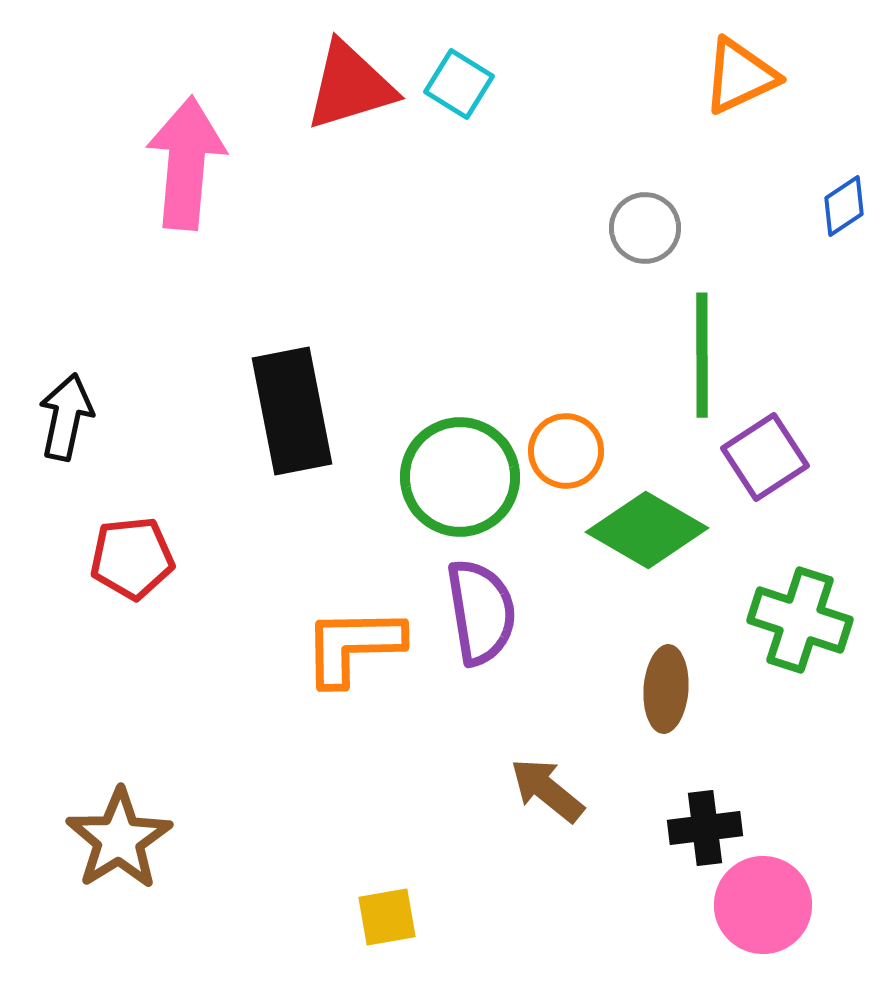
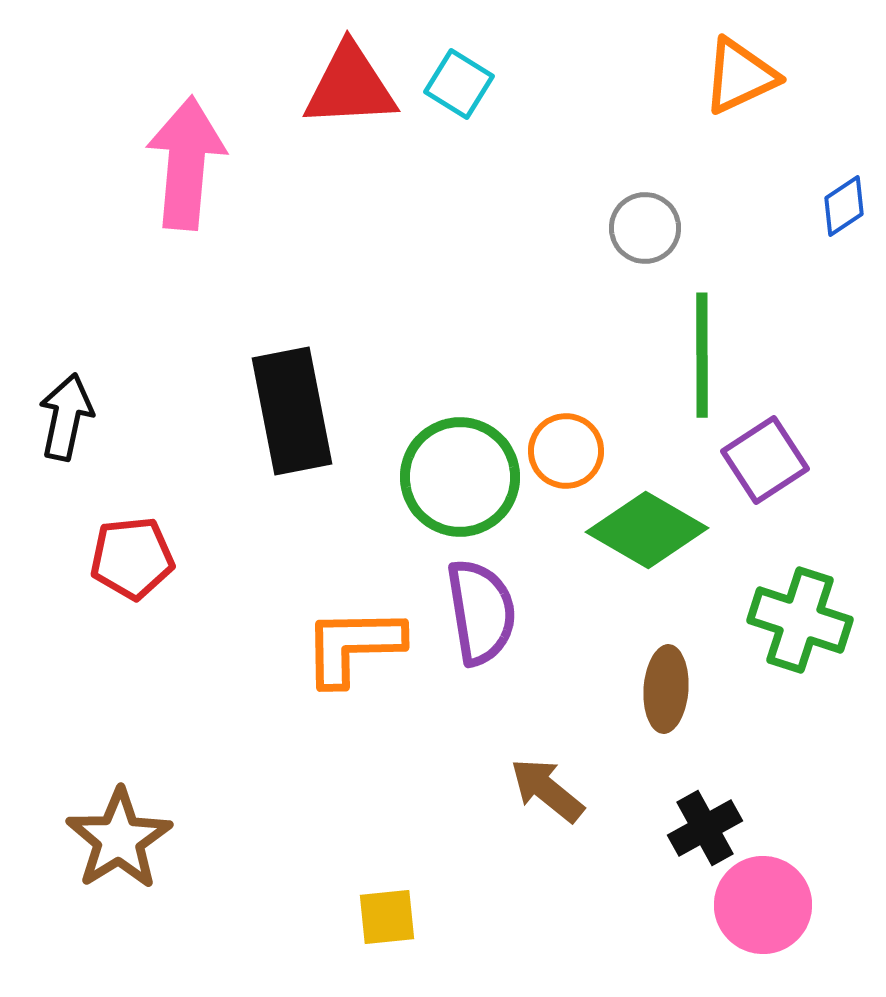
red triangle: rotated 14 degrees clockwise
purple square: moved 3 px down
black cross: rotated 22 degrees counterclockwise
yellow square: rotated 4 degrees clockwise
